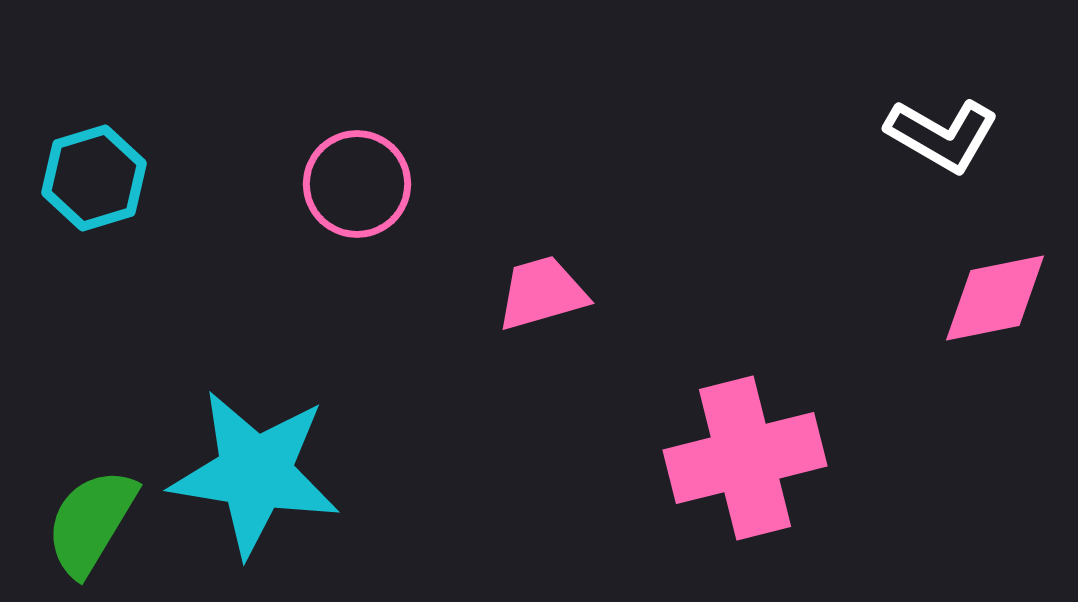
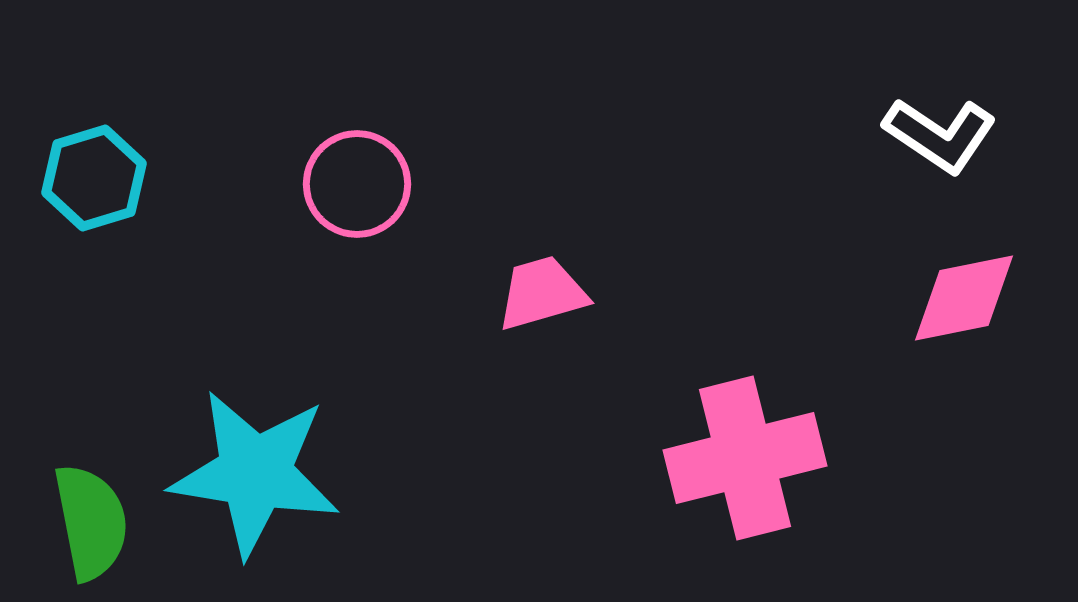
white L-shape: moved 2 px left; rotated 4 degrees clockwise
pink diamond: moved 31 px left
green semicircle: rotated 138 degrees clockwise
